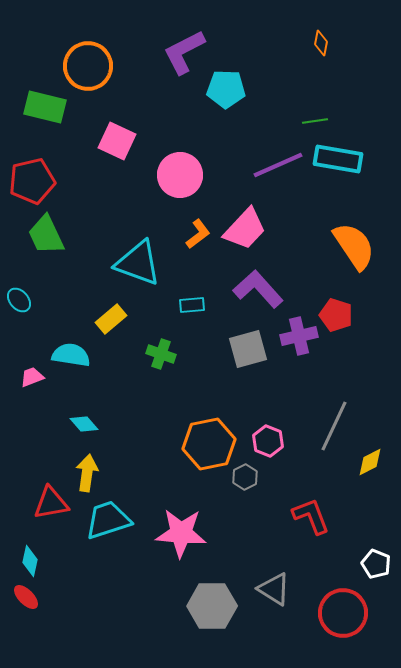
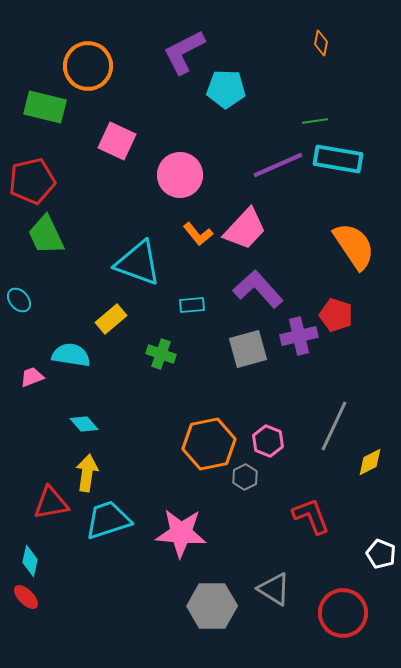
orange L-shape at (198, 234): rotated 88 degrees clockwise
white pentagon at (376, 564): moved 5 px right, 10 px up
